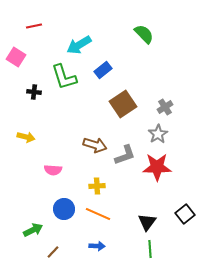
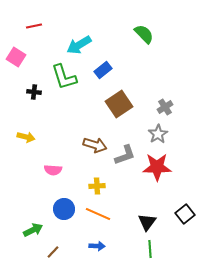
brown square: moved 4 px left
